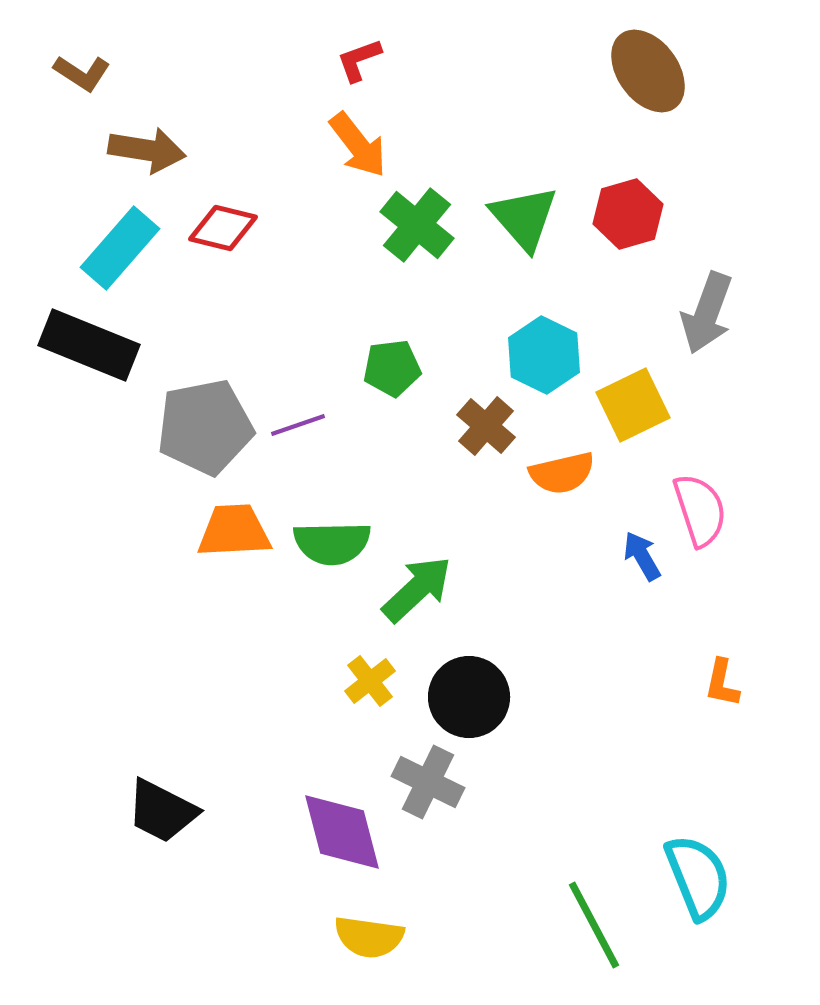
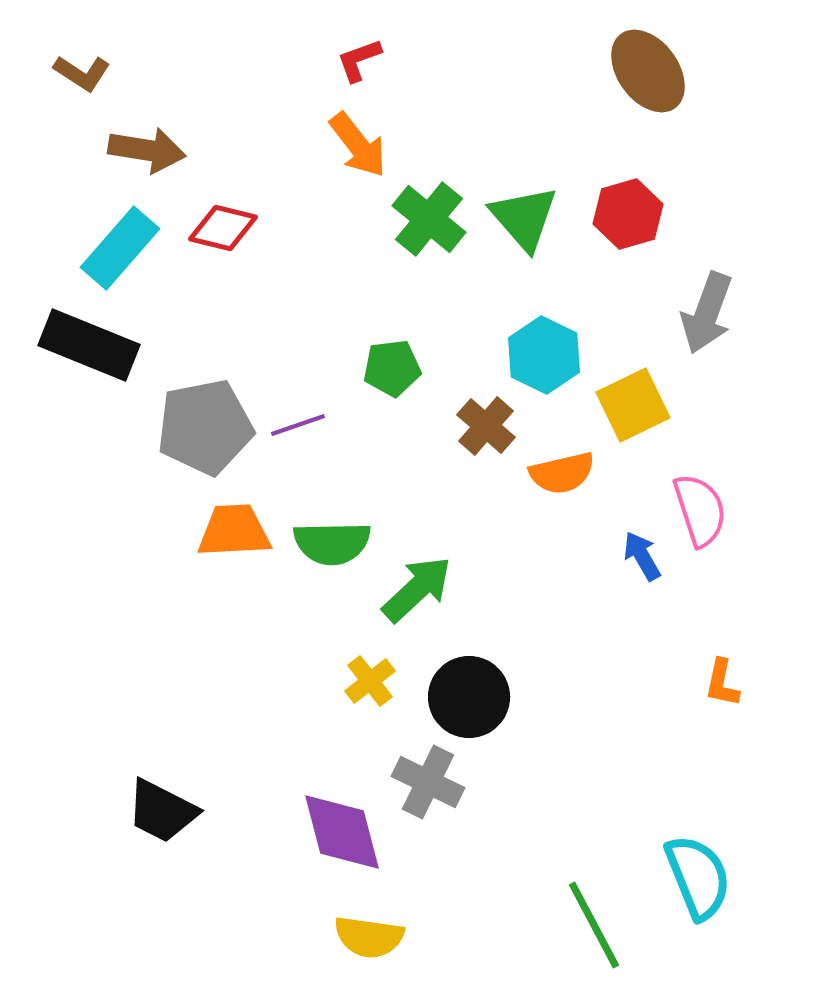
green cross: moved 12 px right, 6 px up
